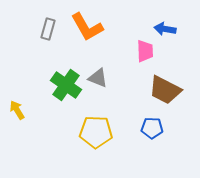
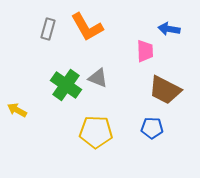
blue arrow: moved 4 px right
yellow arrow: rotated 30 degrees counterclockwise
